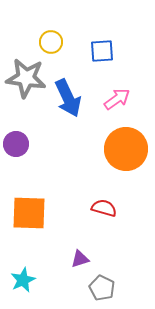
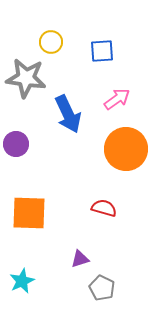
blue arrow: moved 16 px down
cyan star: moved 1 px left, 1 px down
